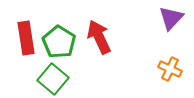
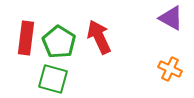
purple triangle: rotated 44 degrees counterclockwise
red rectangle: rotated 16 degrees clockwise
green square: rotated 24 degrees counterclockwise
